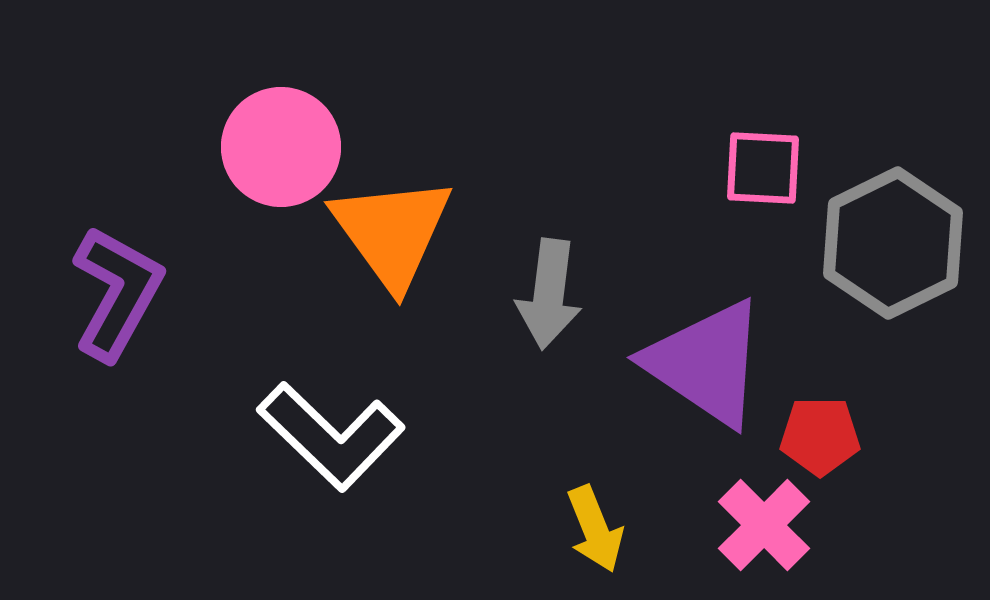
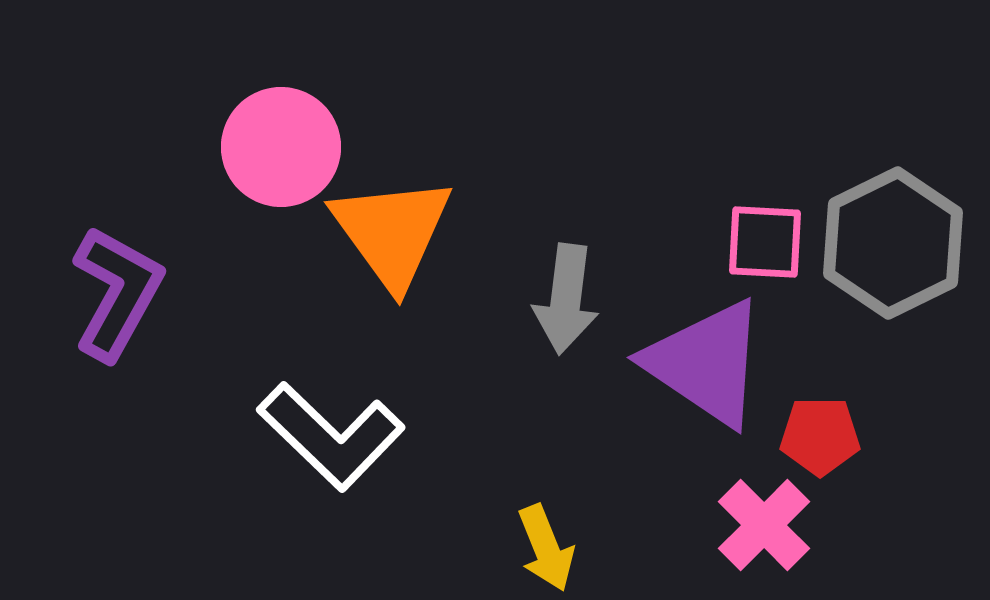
pink square: moved 2 px right, 74 px down
gray arrow: moved 17 px right, 5 px down
yellow arrow: moved 49 px left, 19 px down
